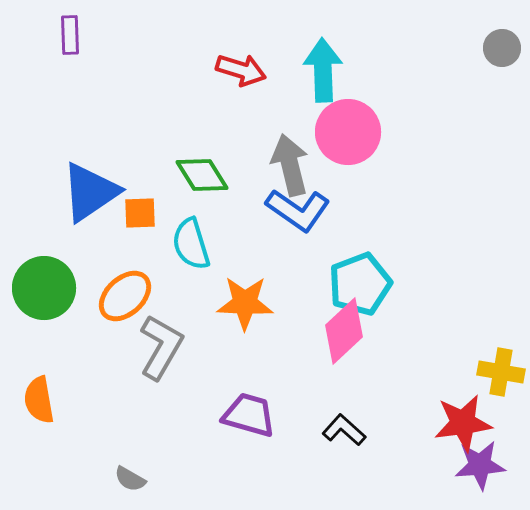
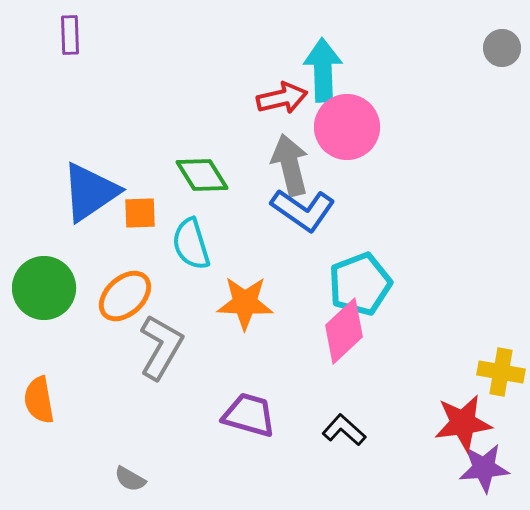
red arrow: moved 41 px right, 28 px down; rotated 30 degrees counterclockwise
pink circle: moved 1 px left, 5 px up
blue L-shape: moved 5 px right
purple star: moved 4 px right, 3 px down
